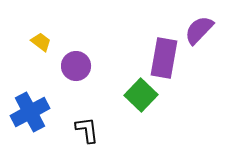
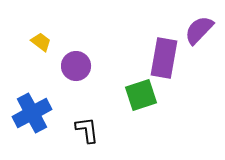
green square: rotated 28 degrees clockwise
blue cross: moved 2 px right, 1 px down
